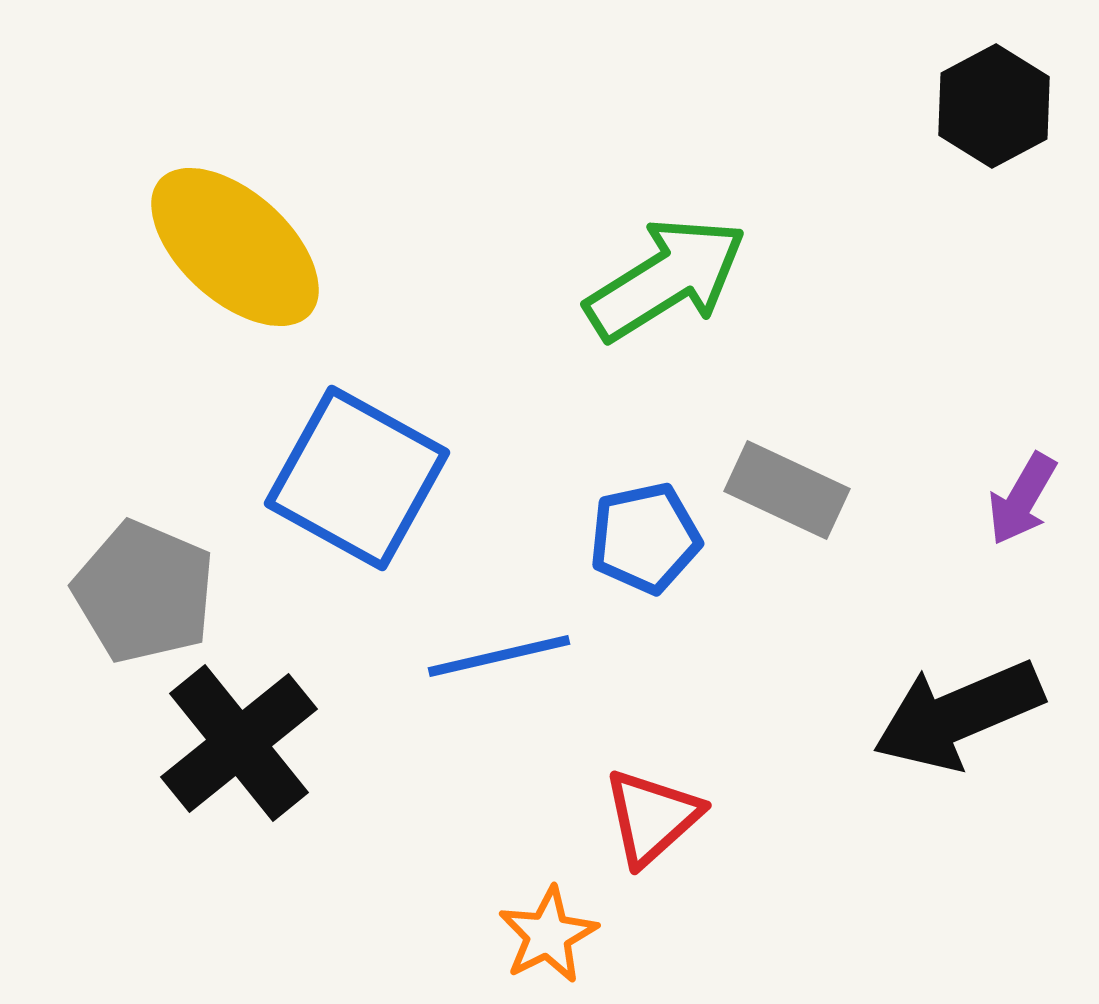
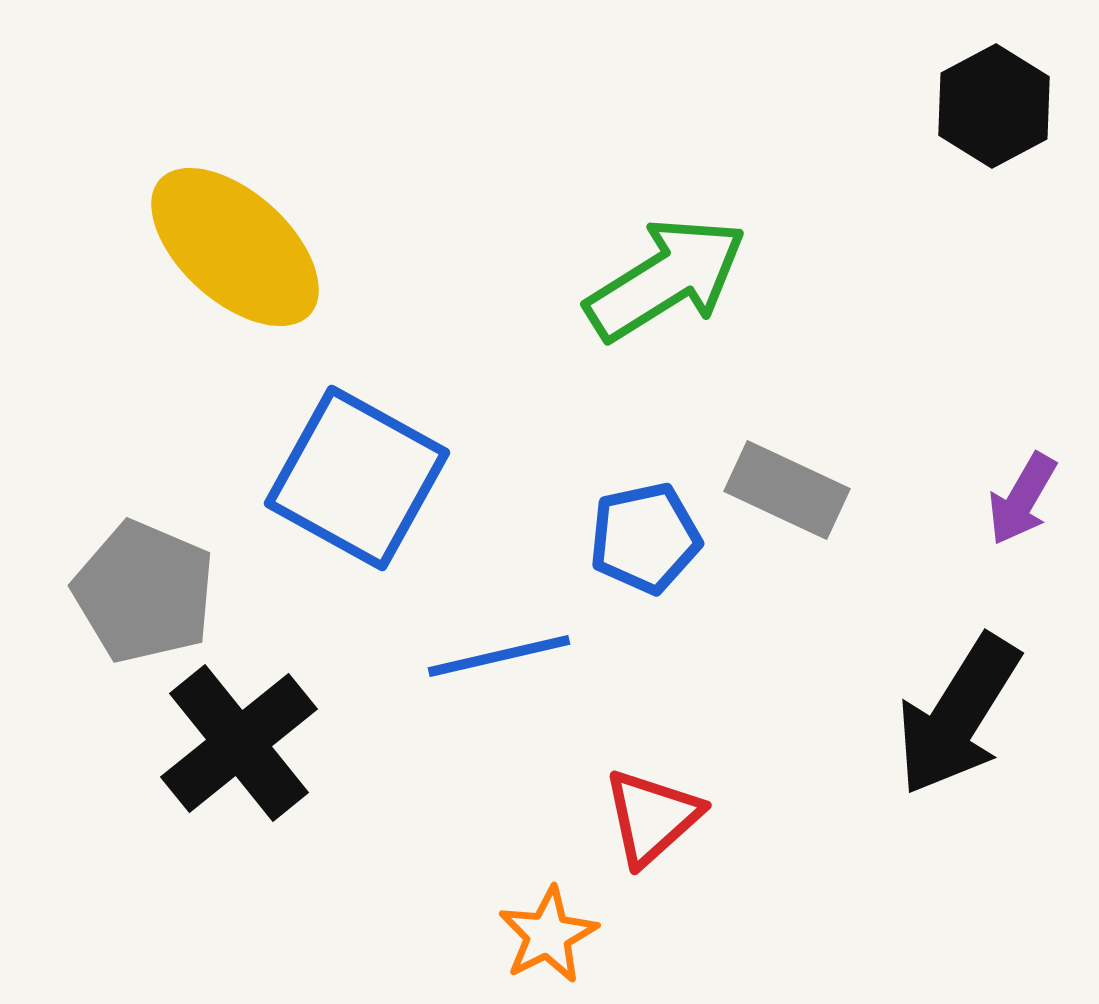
black arrow: rotated 35 degrees counterclockwise
